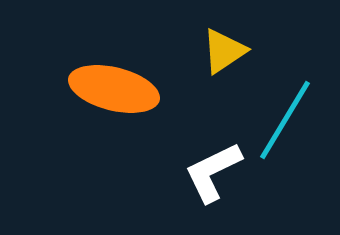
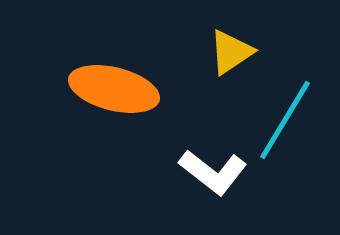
yellow triangle: moved 7 px right, 1 px down
white L-shape: rotated 116 degrees counterclockwise
